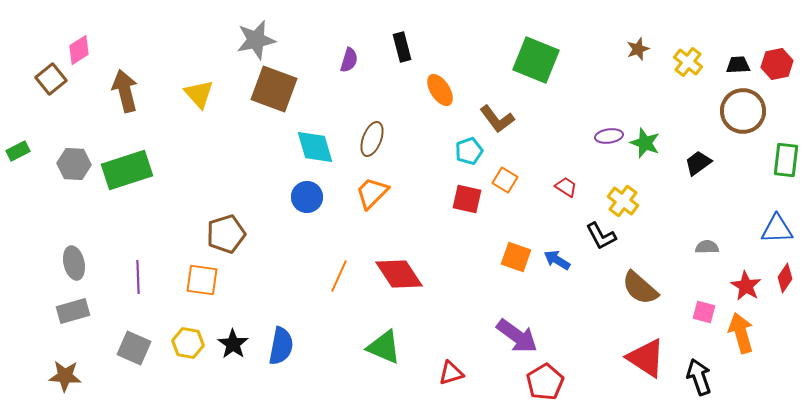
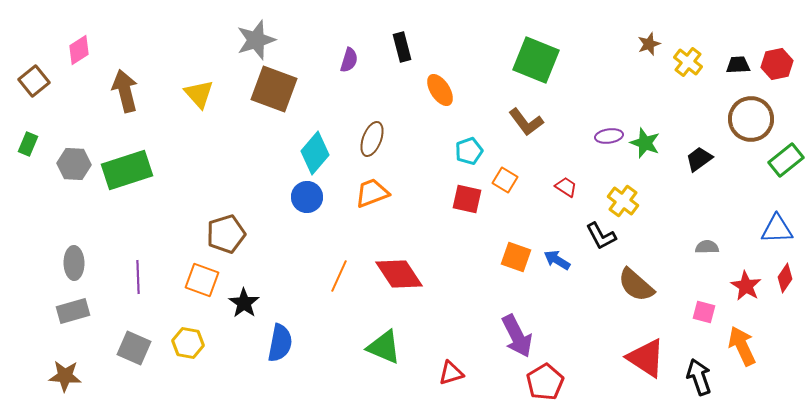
gray star at (256, 40): rotated 6 degrees counterclockwise
brown star at (638, 49): moved 11 px right, 5 px up
brown square at (51, 79): moved 17 px left, 2 px down
brown circle at (743, 111): moved 8 px right, 8 px down
brown L-shape at (497, 119): moved 29 px right, 3 px down
cyan diamond at (315, 147): moved 6 px down; rotated 57 degrees clockwise
green rectangle at (18, 151): moved 10 px right, 7 px up; rotated 40 degrees counterclockwise
green rectangle at (786, 160): rotated 44 degrees clockwise
black trapezoid at (698, 163): moved 1 px right, 4 px up
orange trapezoid at (372, 193): rotated 24 degrees clockwise
gray ellipse at (74, 263): rotated 12 degrees clockwise
orange square at (202, 280): rotated 12 degrees clockwise
brown semicircle at (640, 288): moved 4 px left, 3 px up
orange arrow at (741, 333): moved 1 px right, 13 px down; rotated 9 degrees counterclockwise
purple arrow at (517, 336): rotated 27 degrees clockwise
black star at (233, 344): moved 11 px right, 41 px up
blue semicircle at (281, 346): moved 1 px left, 3 px up
